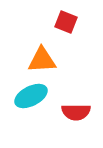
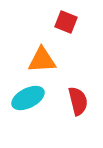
cyan ellipse: moved 3 px left, 2 px down
red semicircle: moved 2 px right, 11 px up; rotated 104 degrees counterclockwise
